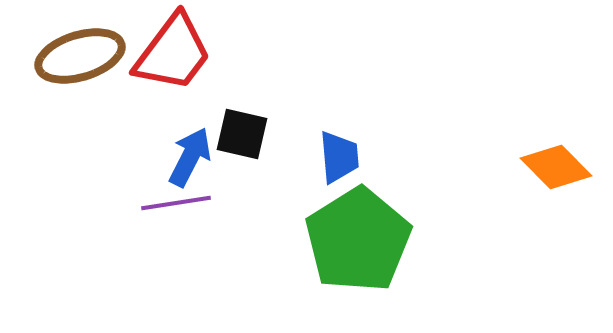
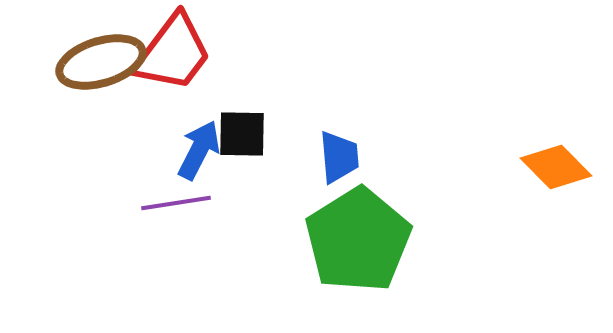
brown ellipse: moved 21 px right, 6 px down
black square: rotated 12 degrees counterclockwise
blue arrow: moved 9 px right, 7 px up
